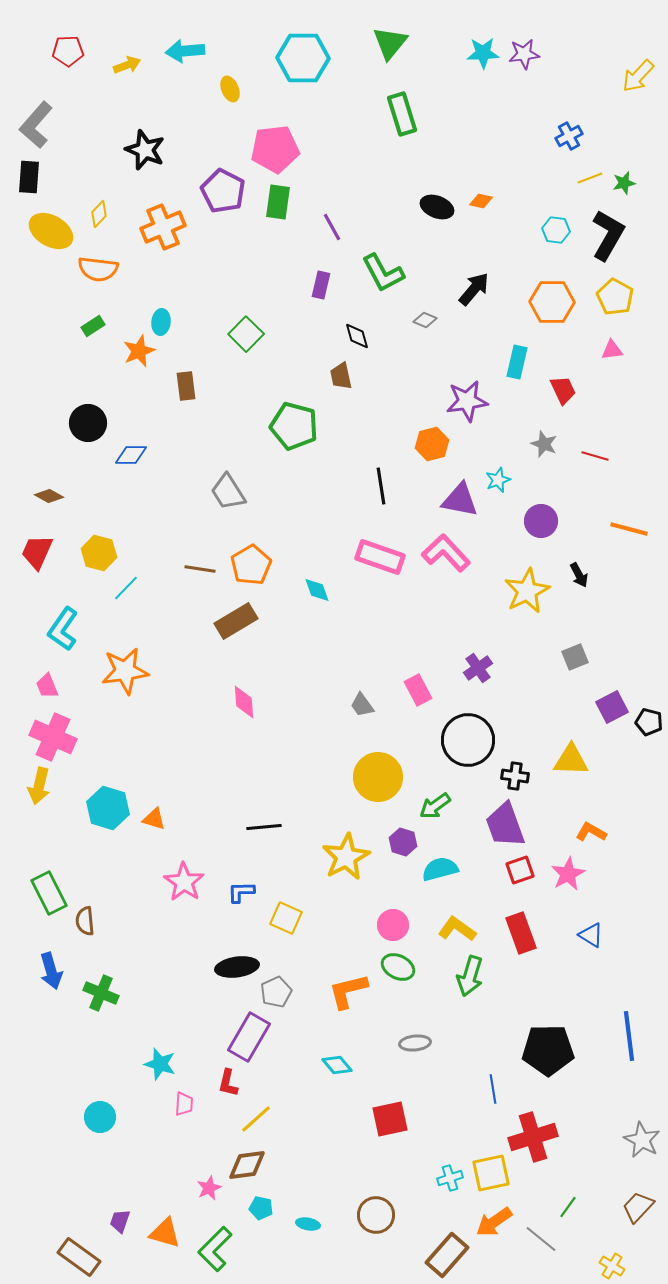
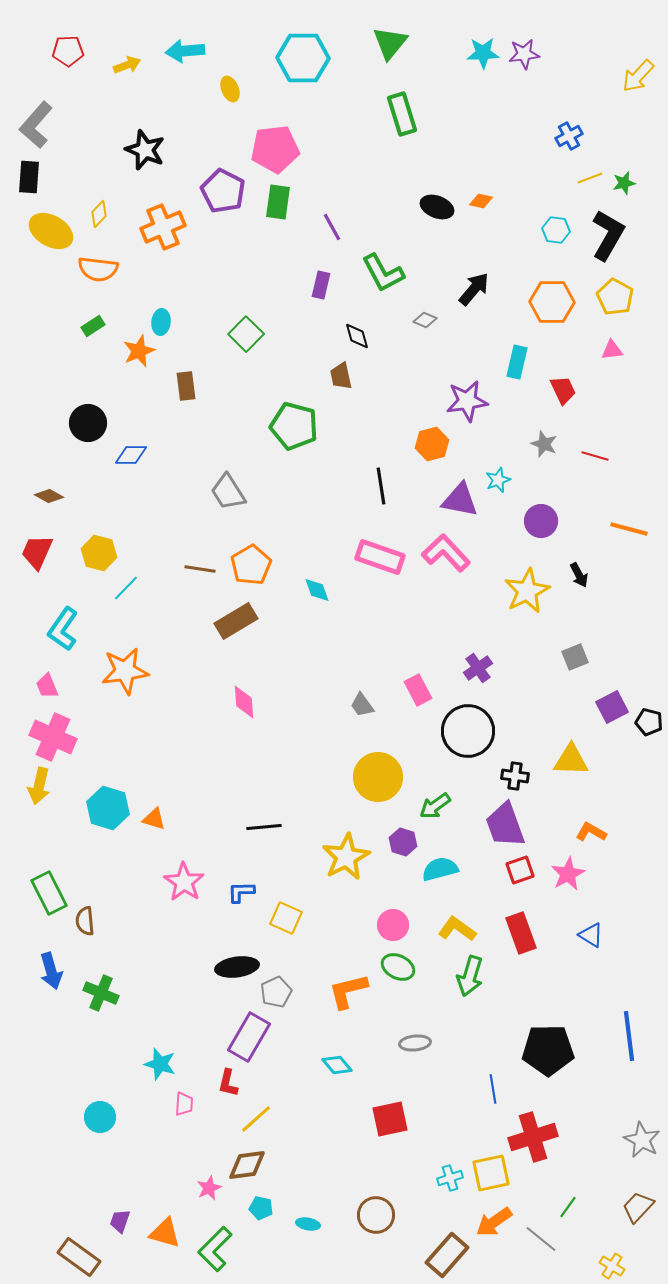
black circle at (468, 740): moved 9 px up
